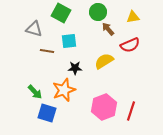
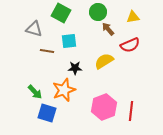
red line: rotated 12 degrees counterclockwise
